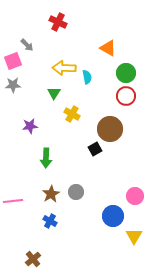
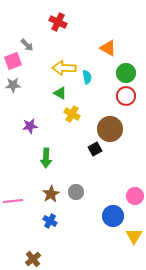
green triangle: moved 6 px right; rotated 32 degrees counterclockwise
